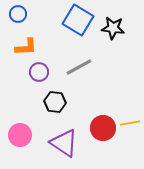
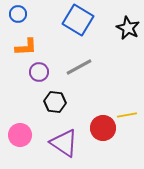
black star: moved 15 px right; rotated 20 degrees clockwise
yellow line: moved 3 px left, 8 px up
